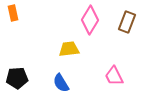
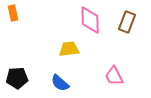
pink diamond: rotated 32 degrees counterclockwise
blue semicircle: moved 1 px left; rotated 18 degrees counterclockwise
